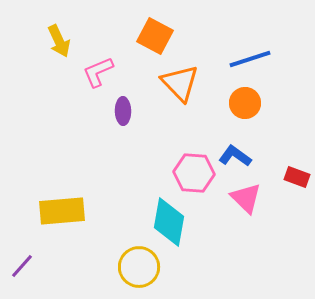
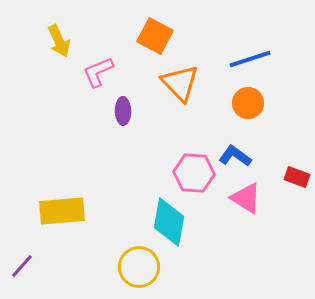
orange circle: moved 3 px right
pink triangle: rotated 12 degrees counterclockwise
